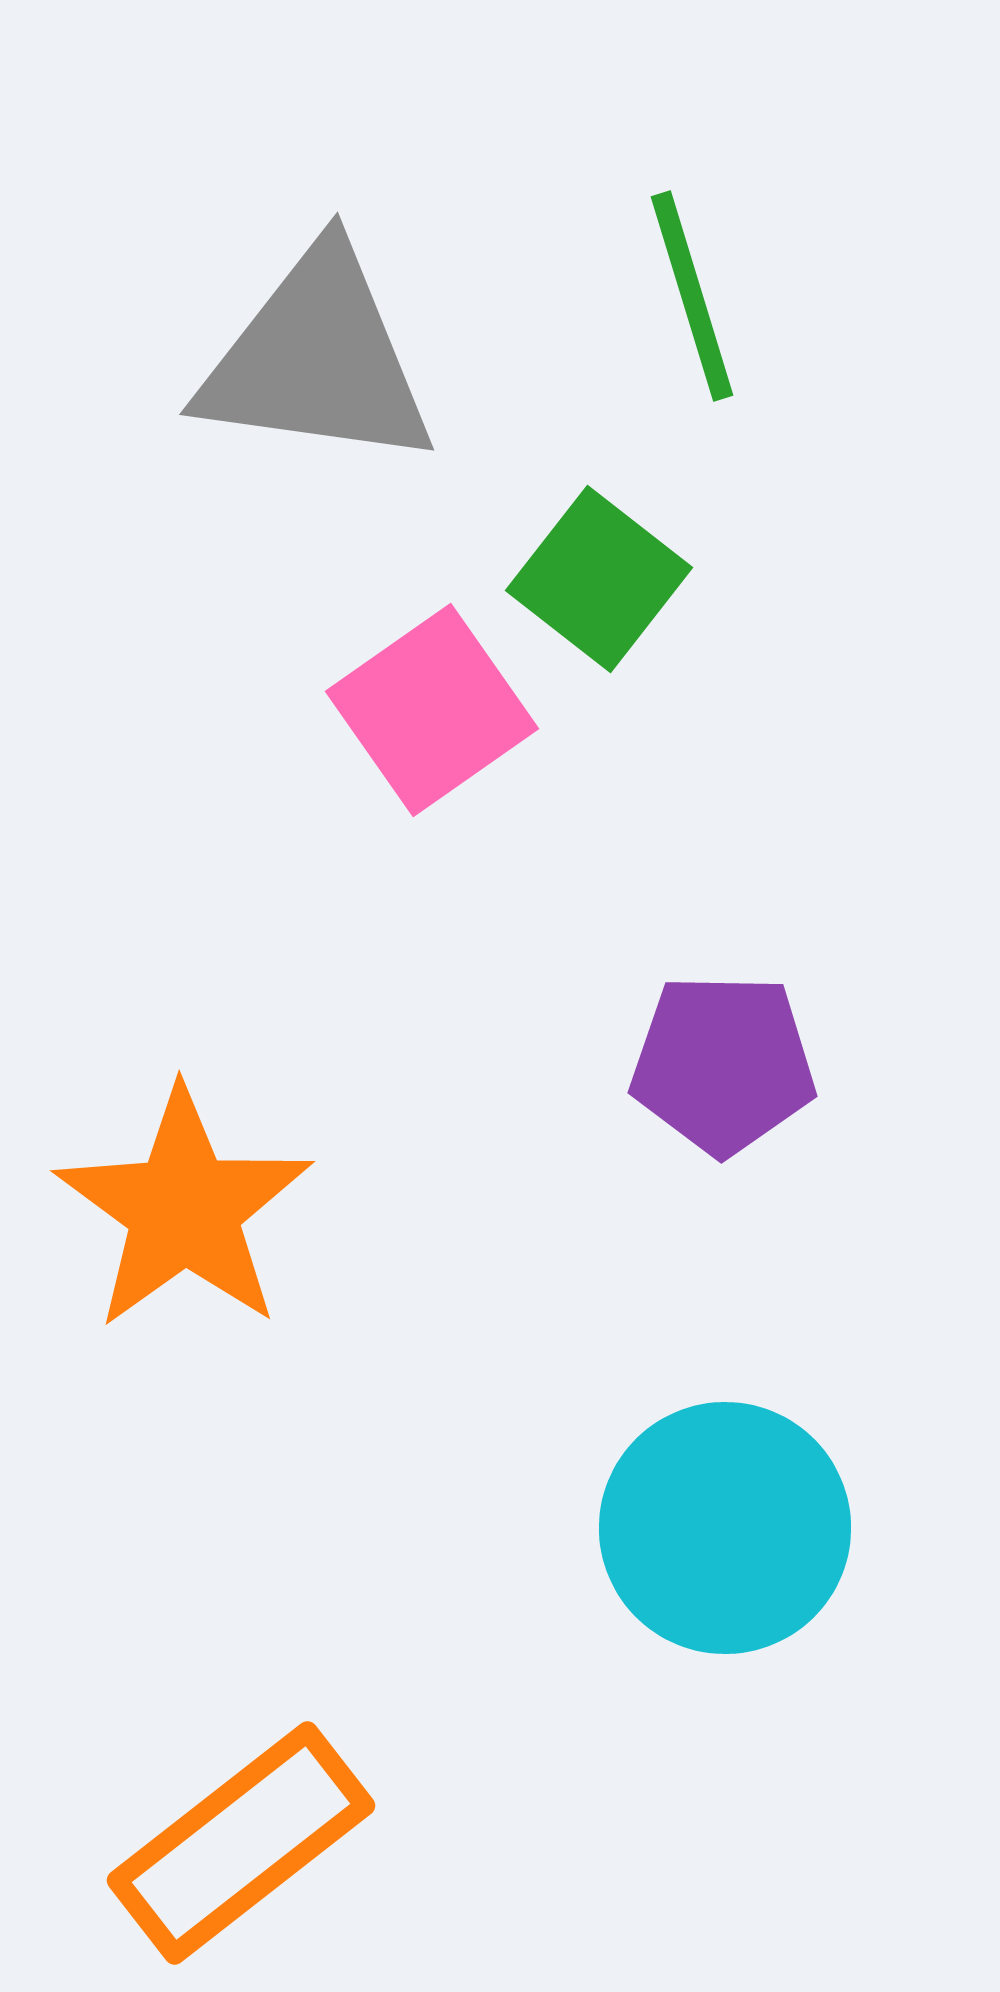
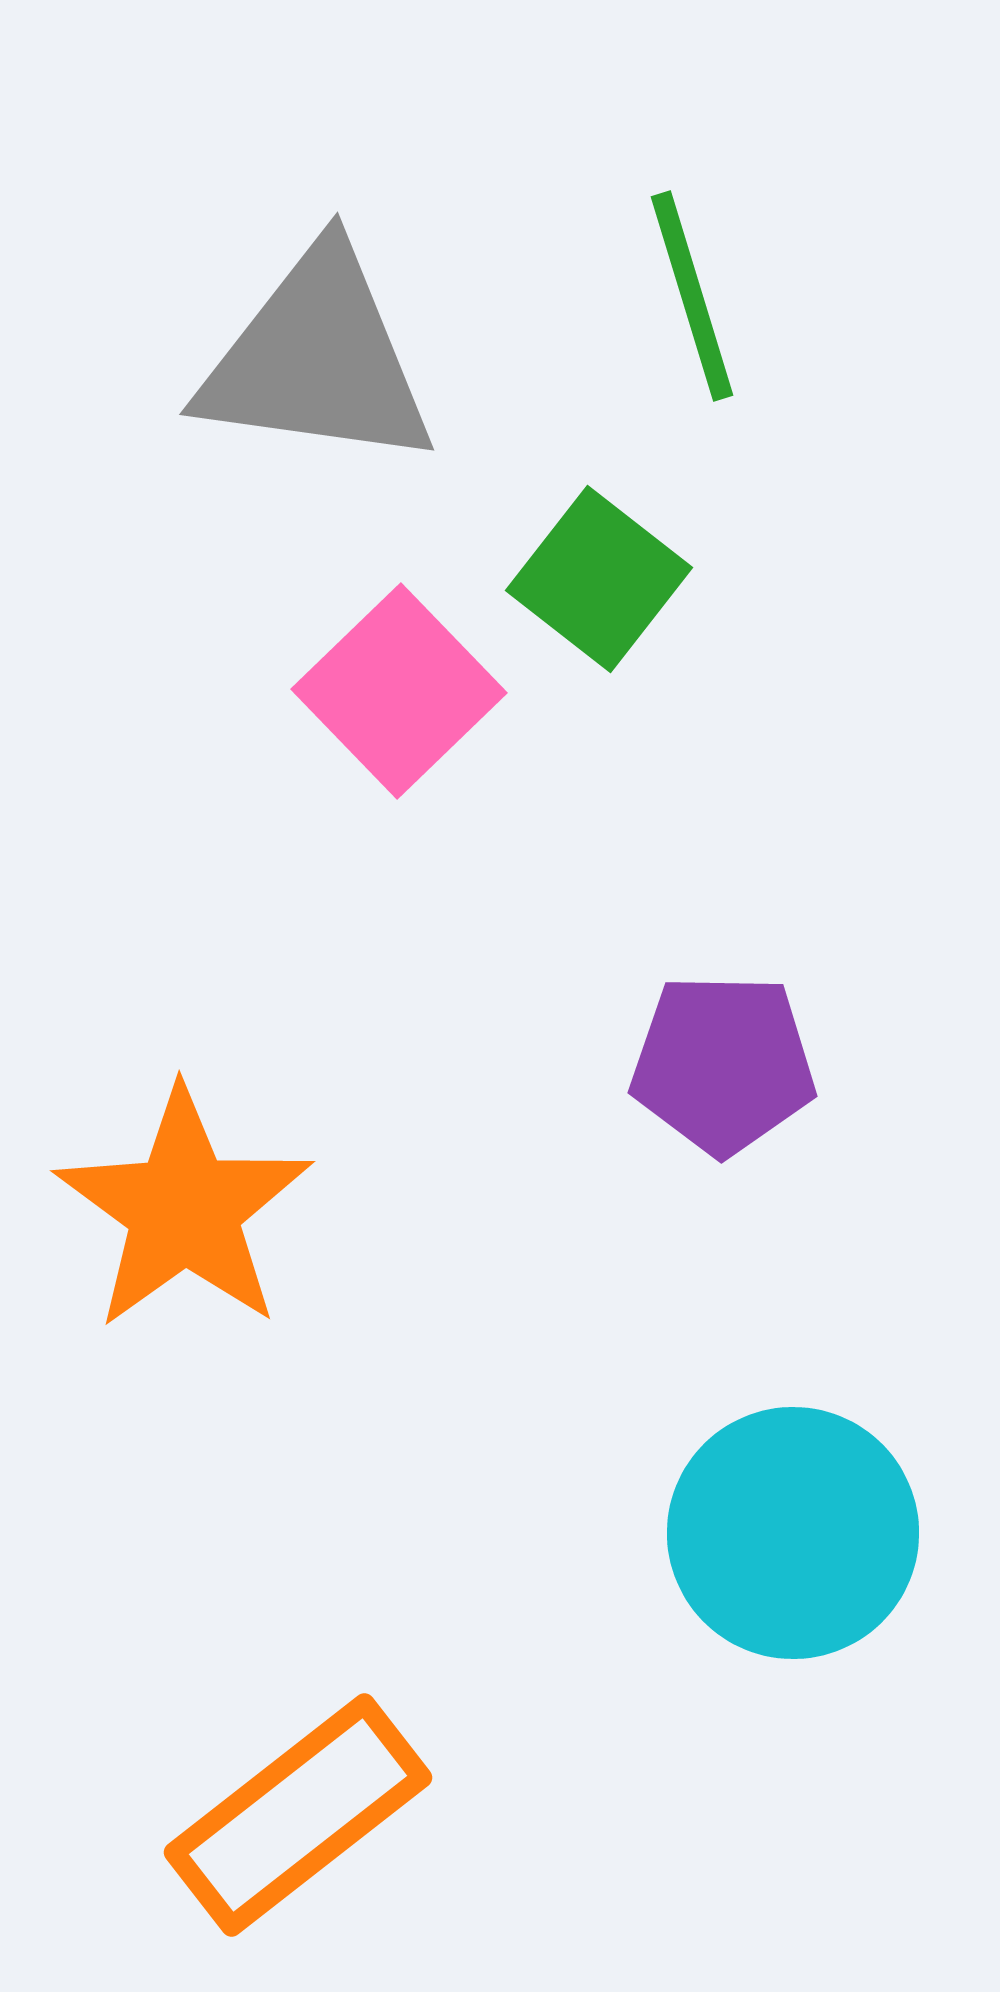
pink square: moved 33 px left, 19 px up; rotated 9 degrees counterclockwise
cyan circle: moved 68 px right, 5 px down
orange rectangle: moved 57 px right, 28 px up
